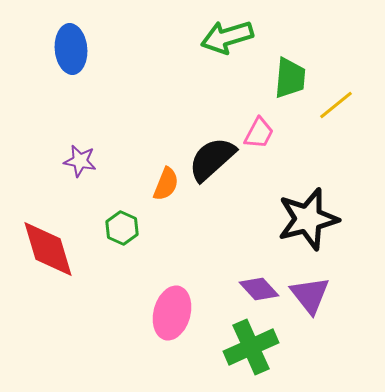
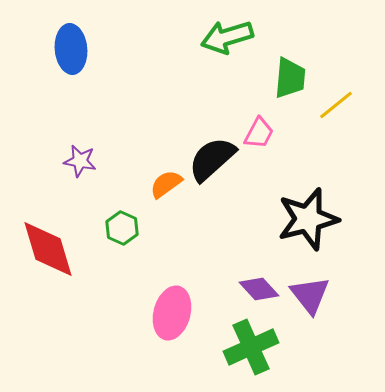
orange semicircle: rotated 148 degrees counterclockwise
